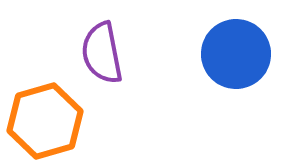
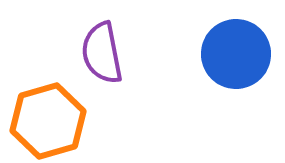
orange hexagon: moved 3 px right
